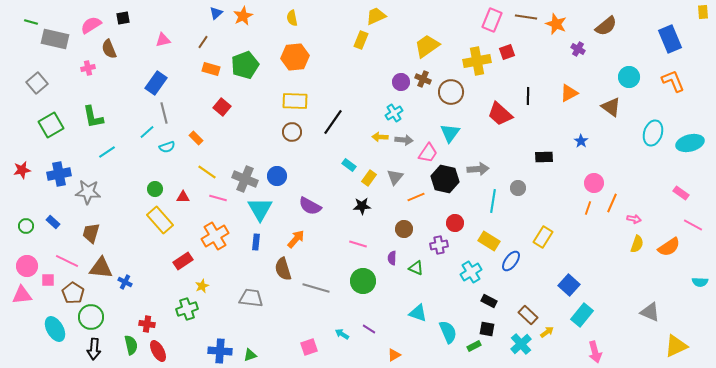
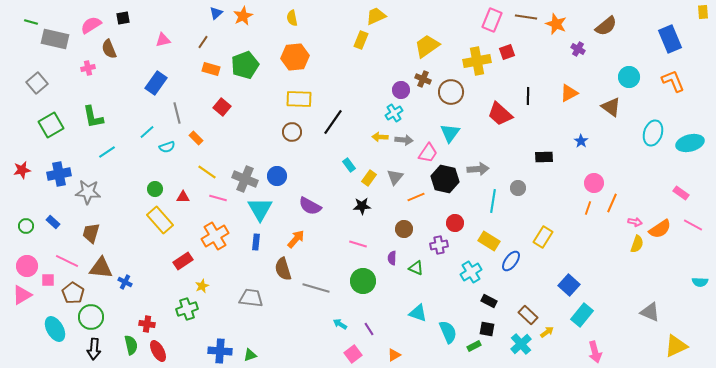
purple circle at (401, 82): moved 8 px down
yellow rectangle at (295, 101): moved 4 px right, 2 px up
gray line at (164, 113): moved 13 px right
cyan rectangle at (349, 165): rotated 16 degrees clockwise
pink arrow at (634, 219): moved 1 px right, 3 px down
orange semicircle at (669, 247): moved 9 px left, 18 px up
pink triangle at (22, 295): rotated 25 degrees counterclockwise
purple line at (369, 329): rotated 24 degrees clockwise
cyan arrow at (342, 334): moved 2 px left, 10 px up
pink square at (309, 347): moved 44 px right, 7 px down; rotated 18 degrees counterclockwise
